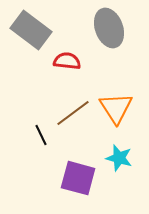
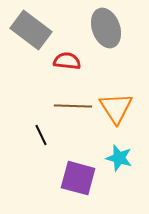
gray ellipse: moved 3 px left
brown line: moved 7 px up; rotated 39 degrees clockwise
